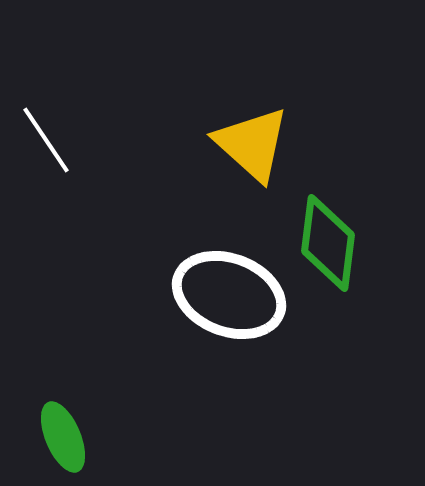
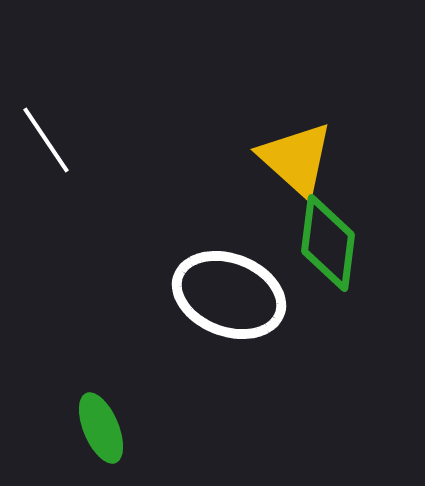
yellow triangle: moved 44 px right, 15 px down
green ellipse: moved 38 px right, 9 px up
